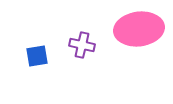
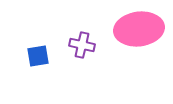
blue square: moved 1 px right
